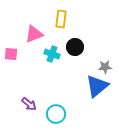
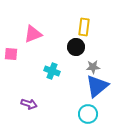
yellow rectangle: moved 23 px right, 8 px down
pink triangle: moved 1 px left
black circle: moved 1 px right
cyan cross: moved 17 px down
gray star: moved 12 px left
purple arrow: rotated 21 degrees counterclockwise
cyan circle: moved 32 px right
